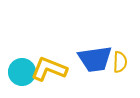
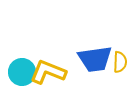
yellow L-shape: moved 1 px left, 3 px down
